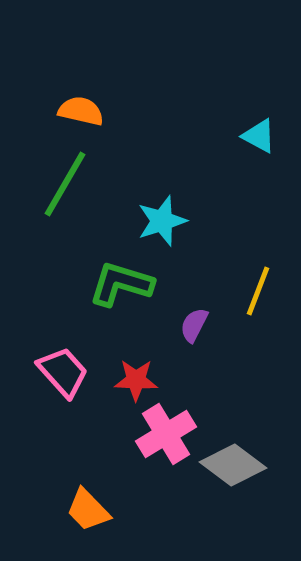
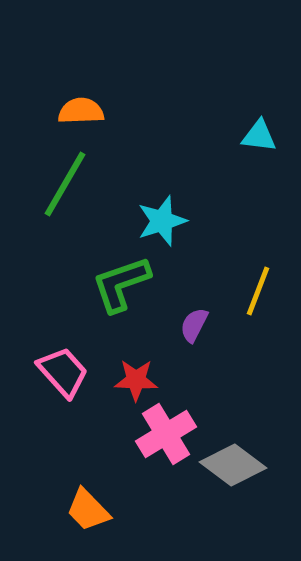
orange semicircle: rotated 15 degrees counterclockwise
cyan triangle: rotated 21 degrees counterclockwise
green L-shape: rotated 36 degrees counterclockwise
